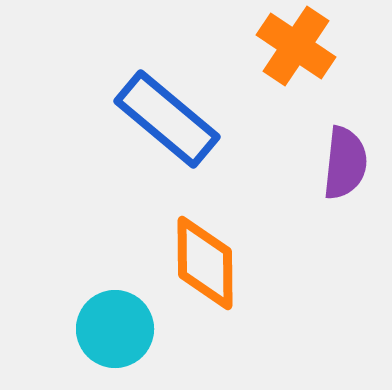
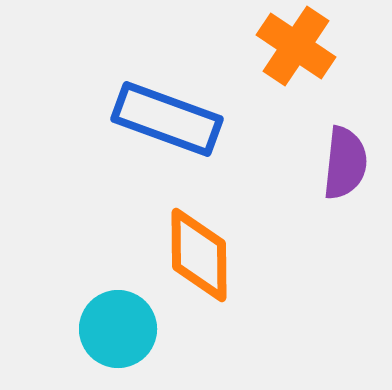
blue rectangle: rotated 20 degrees counterclockwise
orange diamond: moved 6 px left, 8 px up
cyan circle: moved 3 px right
